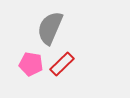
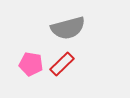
gray semicircle: moved 18 px right; rotated 128 degrees counterclockwise
